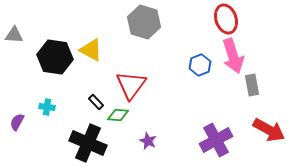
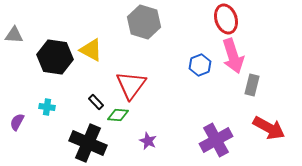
gray rectangle: rotated 25 degrees clockwise
red arrow: moved 2 px up
